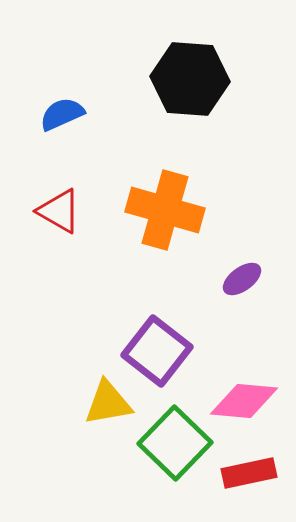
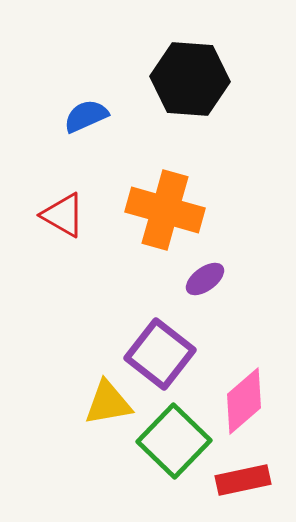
blue semicircle: moved 24 px right, 2 px down
red triangle: moved 4 px right, 4 px down
purple ellipse: moved 37 px left
purple square: moved 3 px right, 3 px down
pink diamond: rotated 46 degrees counterclockwise
green square: moved 1 px left, 2 px up
red rectangle: moved 6 px left, 7 px down
